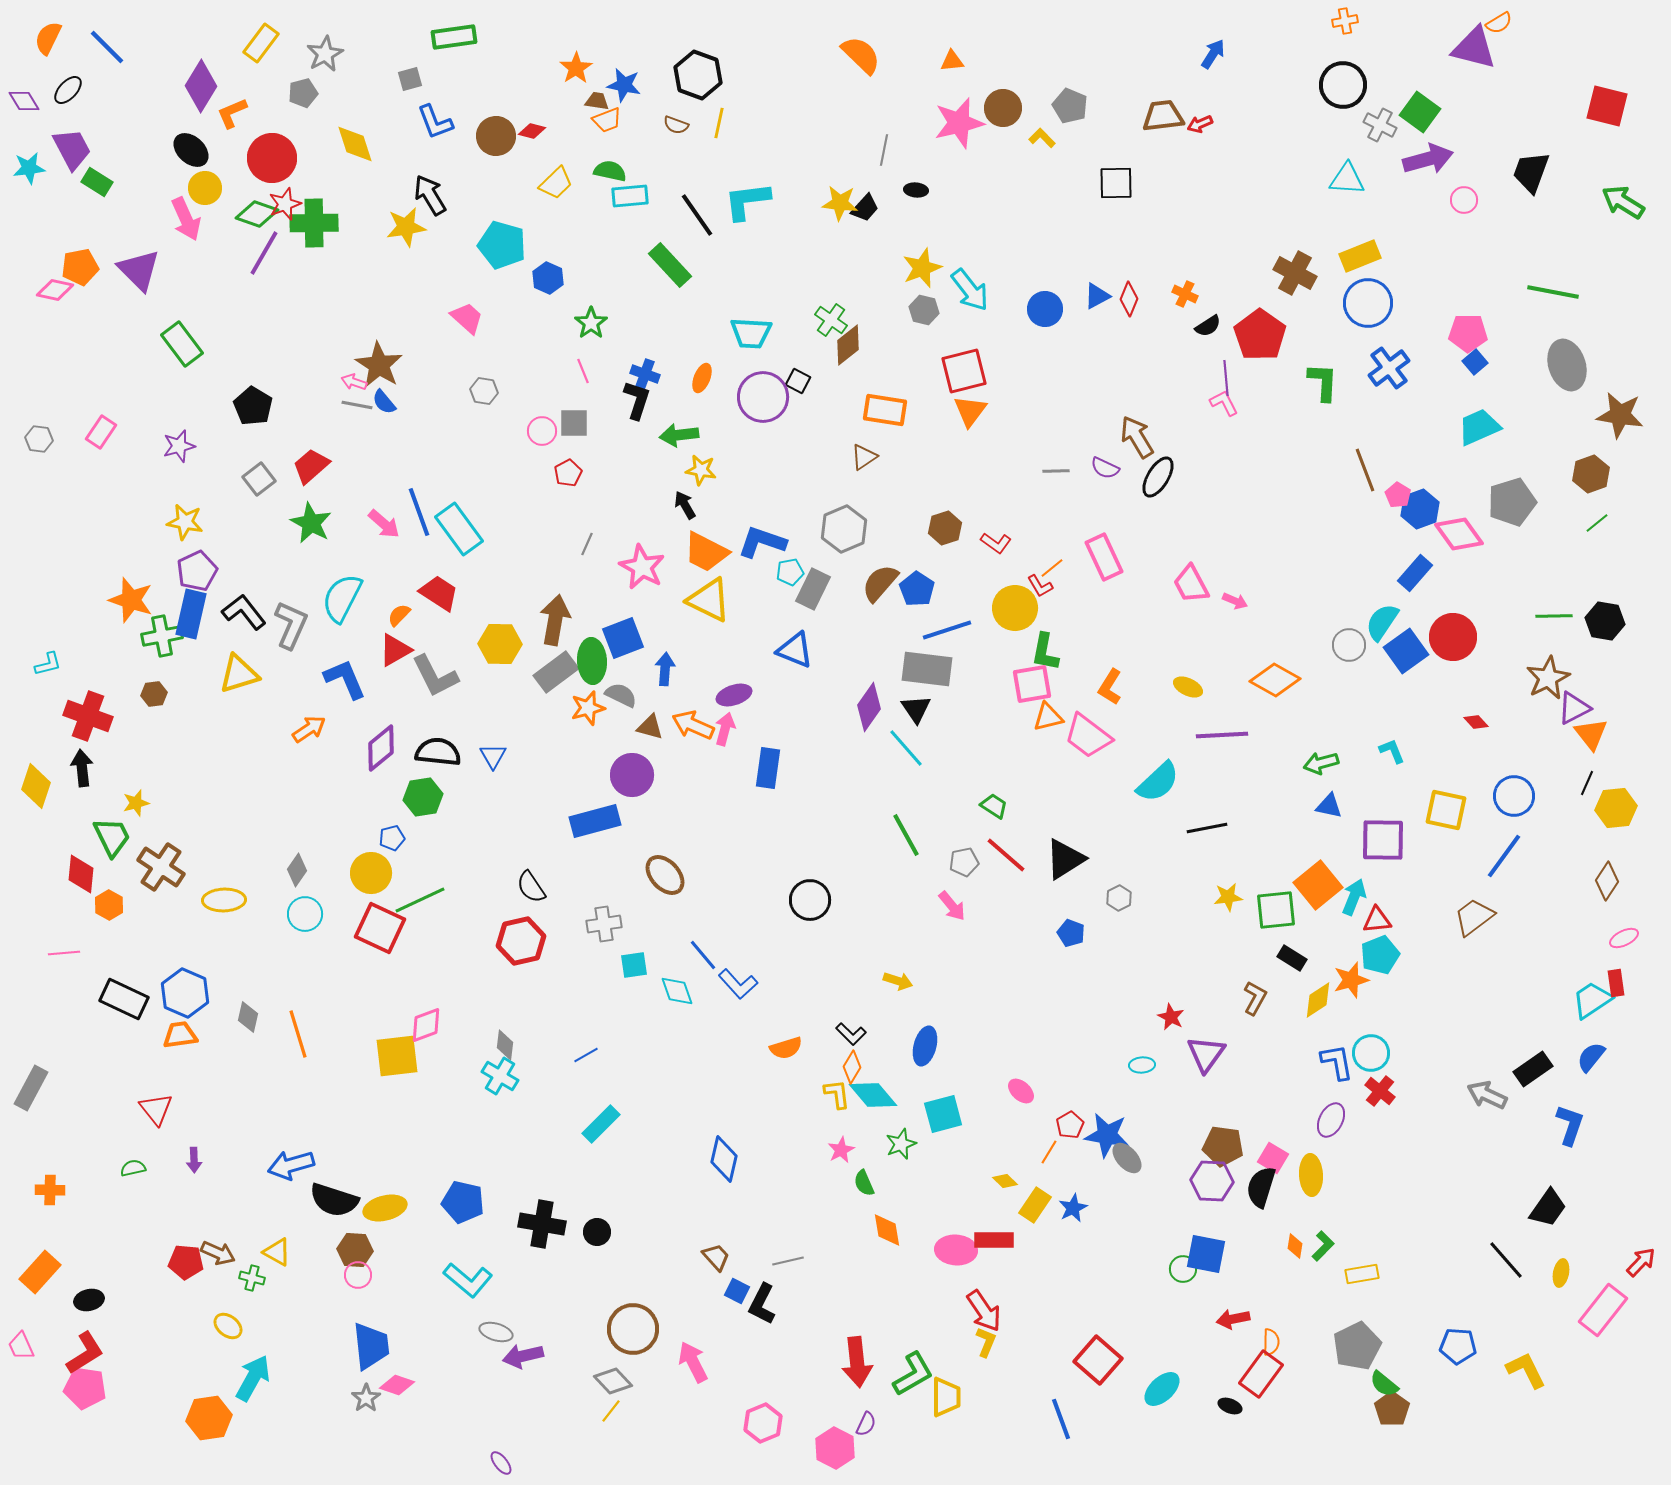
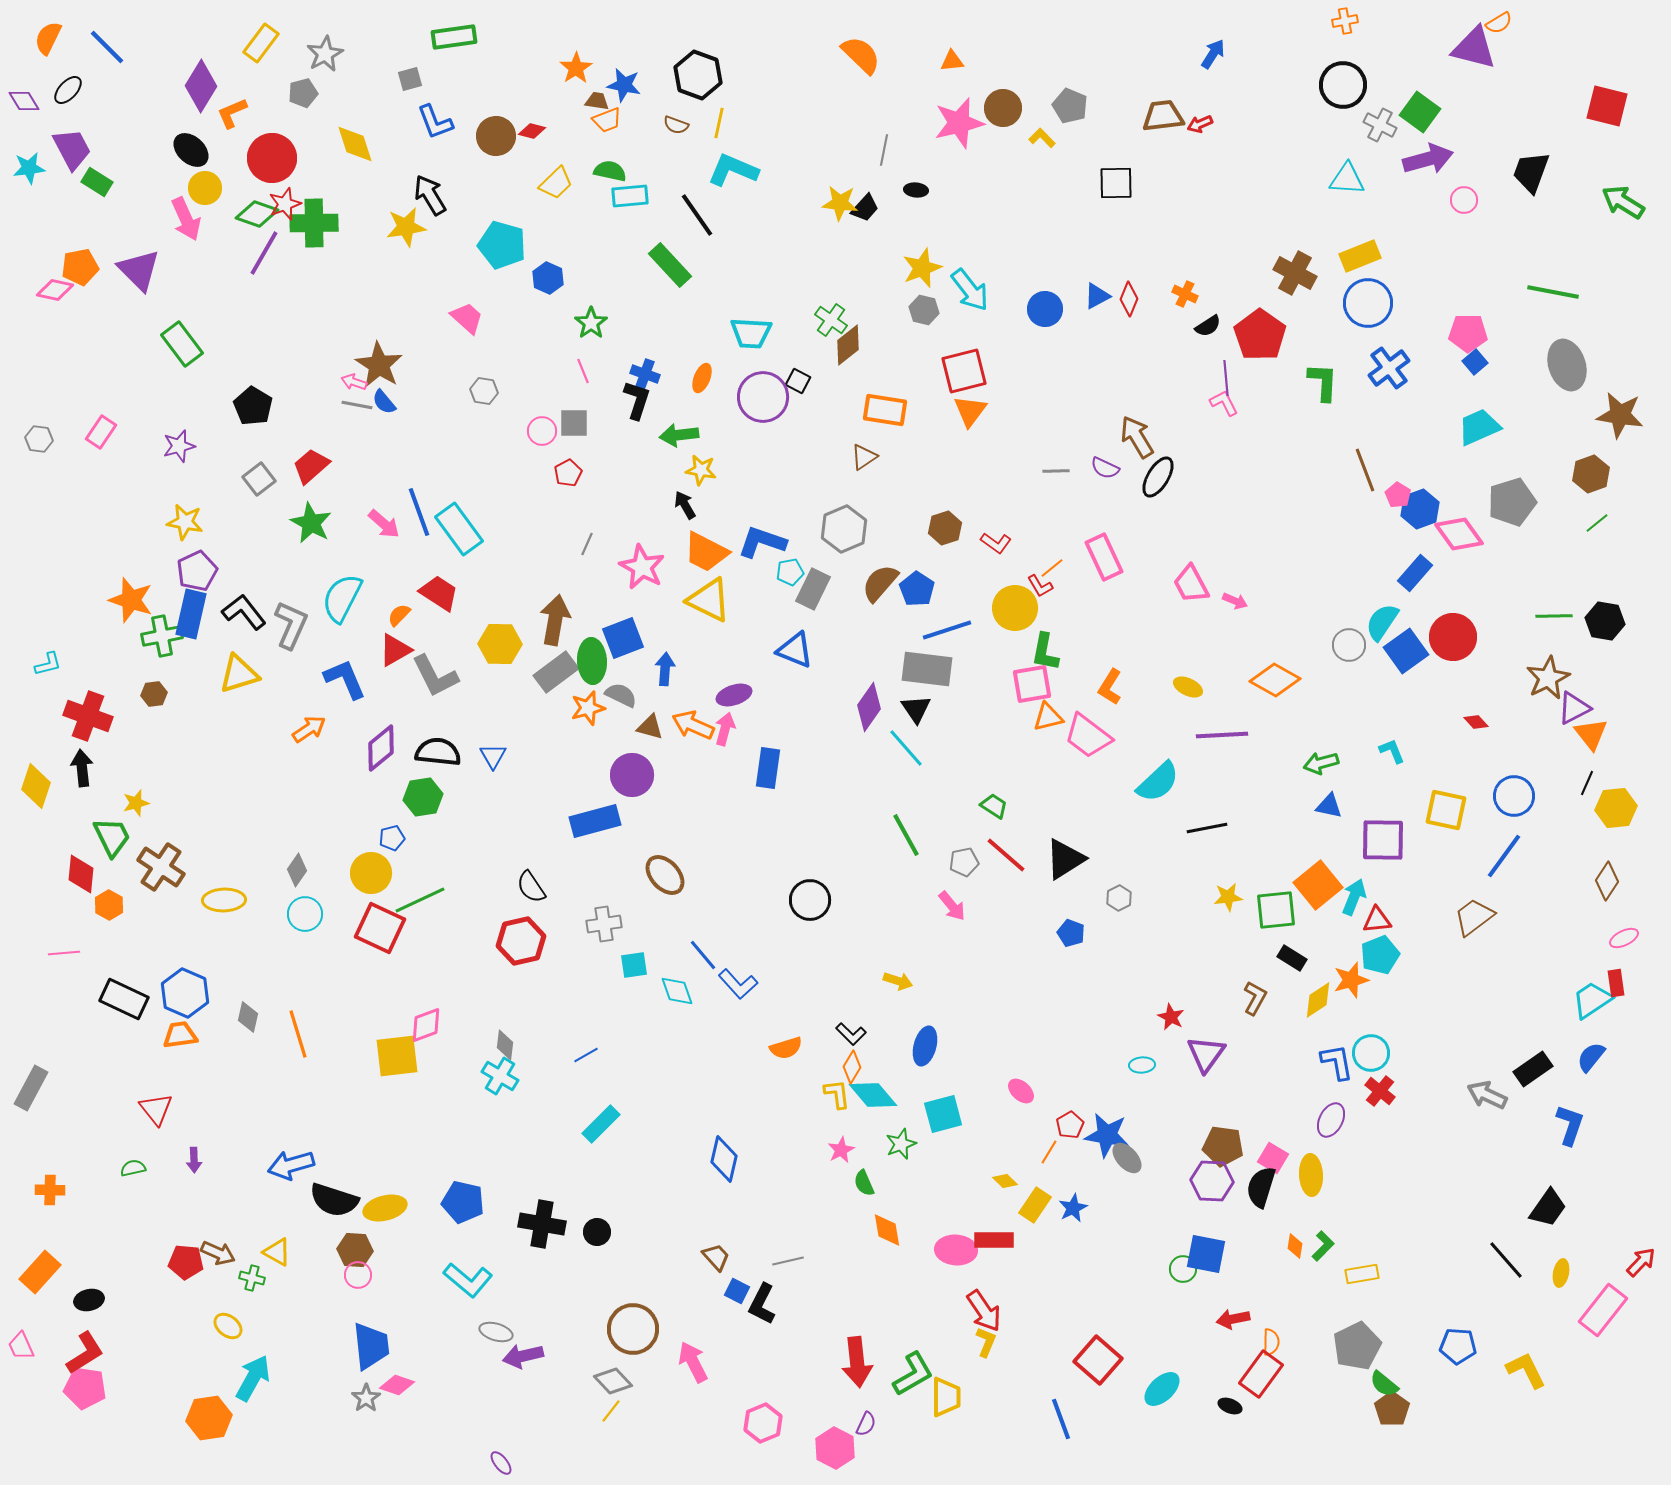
cyan L-shape at (747, 201): moved 14 px left, 31 px up; rotated 30 degrees clockwise
